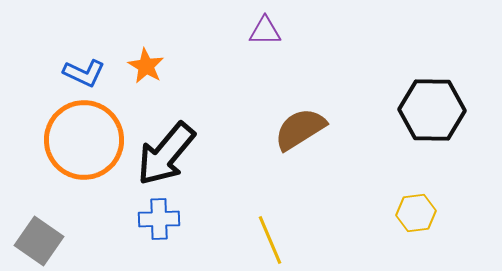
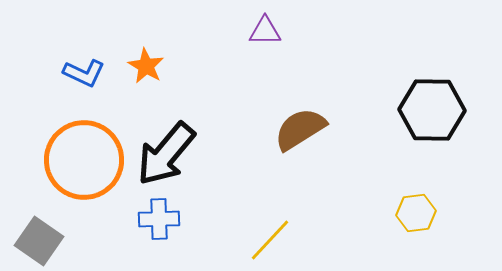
orange circle: moved 20 px down
yellow line: rotated 66 degrees clockwise
